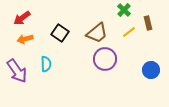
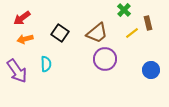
yellow line: moved 3 px right, 1 px down
